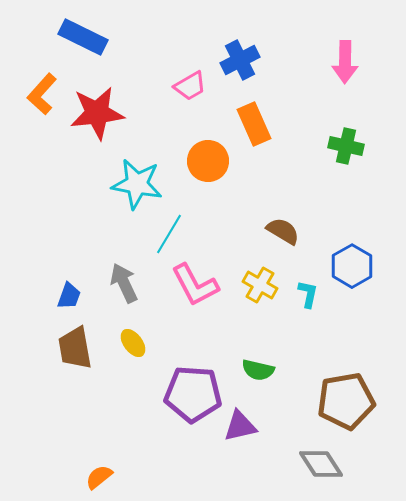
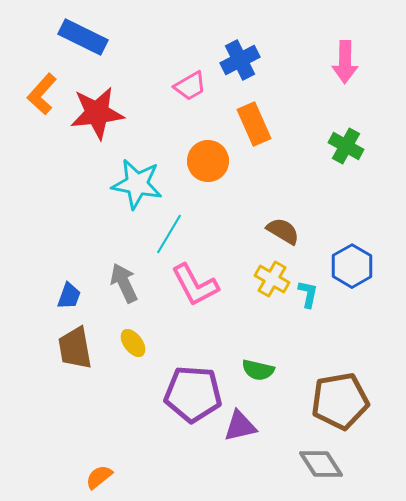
green cross: rotated 16 degrees clockwise
yellow cross: moved 12 px right, 6 px up
brown pentagon: moved 6 px left
